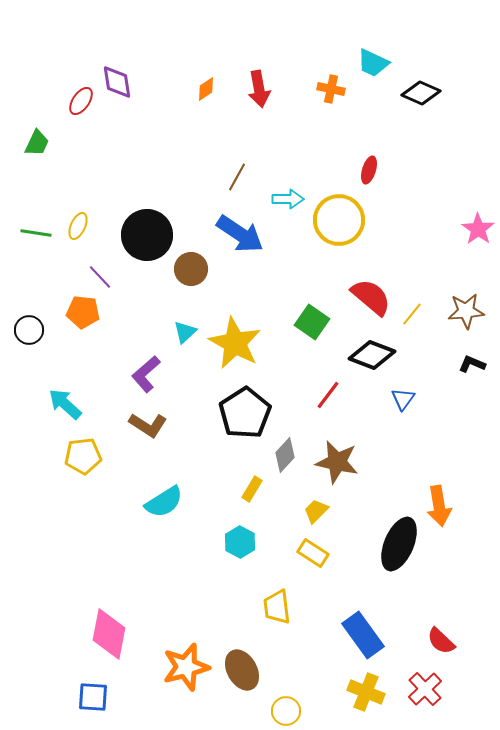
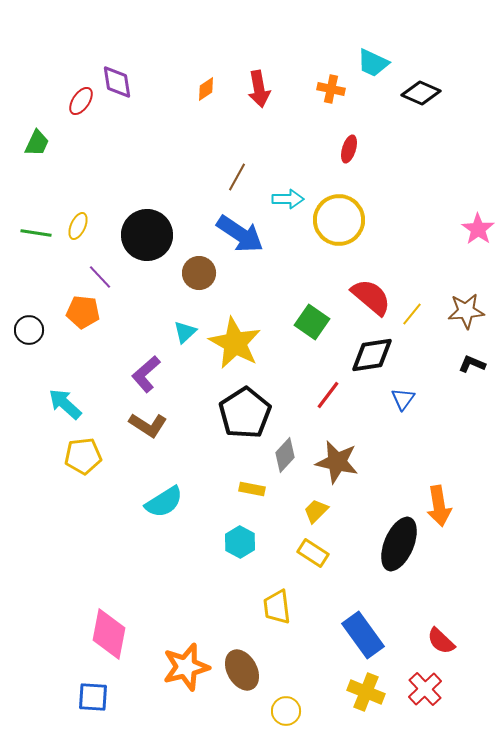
red ellipse at (369, 170): moved 20 px left, 21 px up
brown circle at (191, 269): moved 8 px right, 4 px down
black diamond at (372, 355): rotated 30 degrees counterclockwise
yellow rectangle at (252, 489): rotated 70 degrees clockwise
